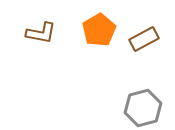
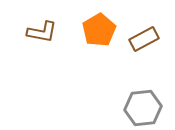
brown L-shape: moved 1 px right, 1 px up
gray hexagon: rotated 9 degrees clockwise
